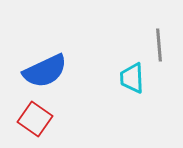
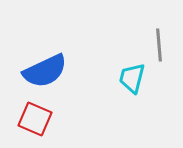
cyan trapezoid: rotated 16 degrees clockwise
red square: rotated 12 degrees counterclockwise
